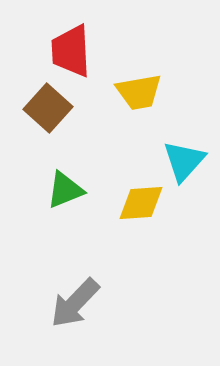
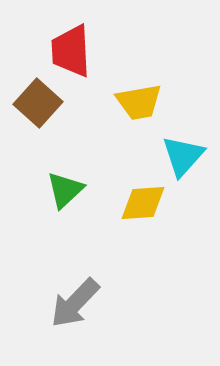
yellow trapezoid: moved 10 px down
brown square: moved 10 px left, 5 px up
cyan triangle: moved 1 px left, 5 px up
green triangle: rotated 21 degrees counterclockwise
yellow diamond: moved 2 px right
